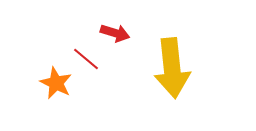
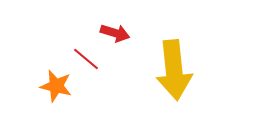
yellow arrow: moved 2 px right, 2 px down
orange star: moved 3 px down; rotated 12 degrees counterclockwise
